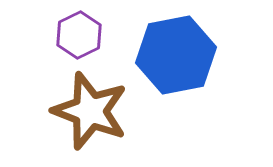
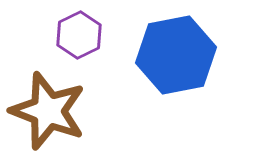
brown star: moved 42 px left
